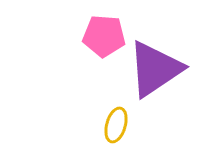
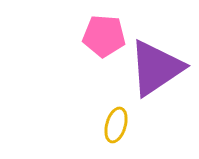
purple triangle: moved 1 px right, 1 px up
